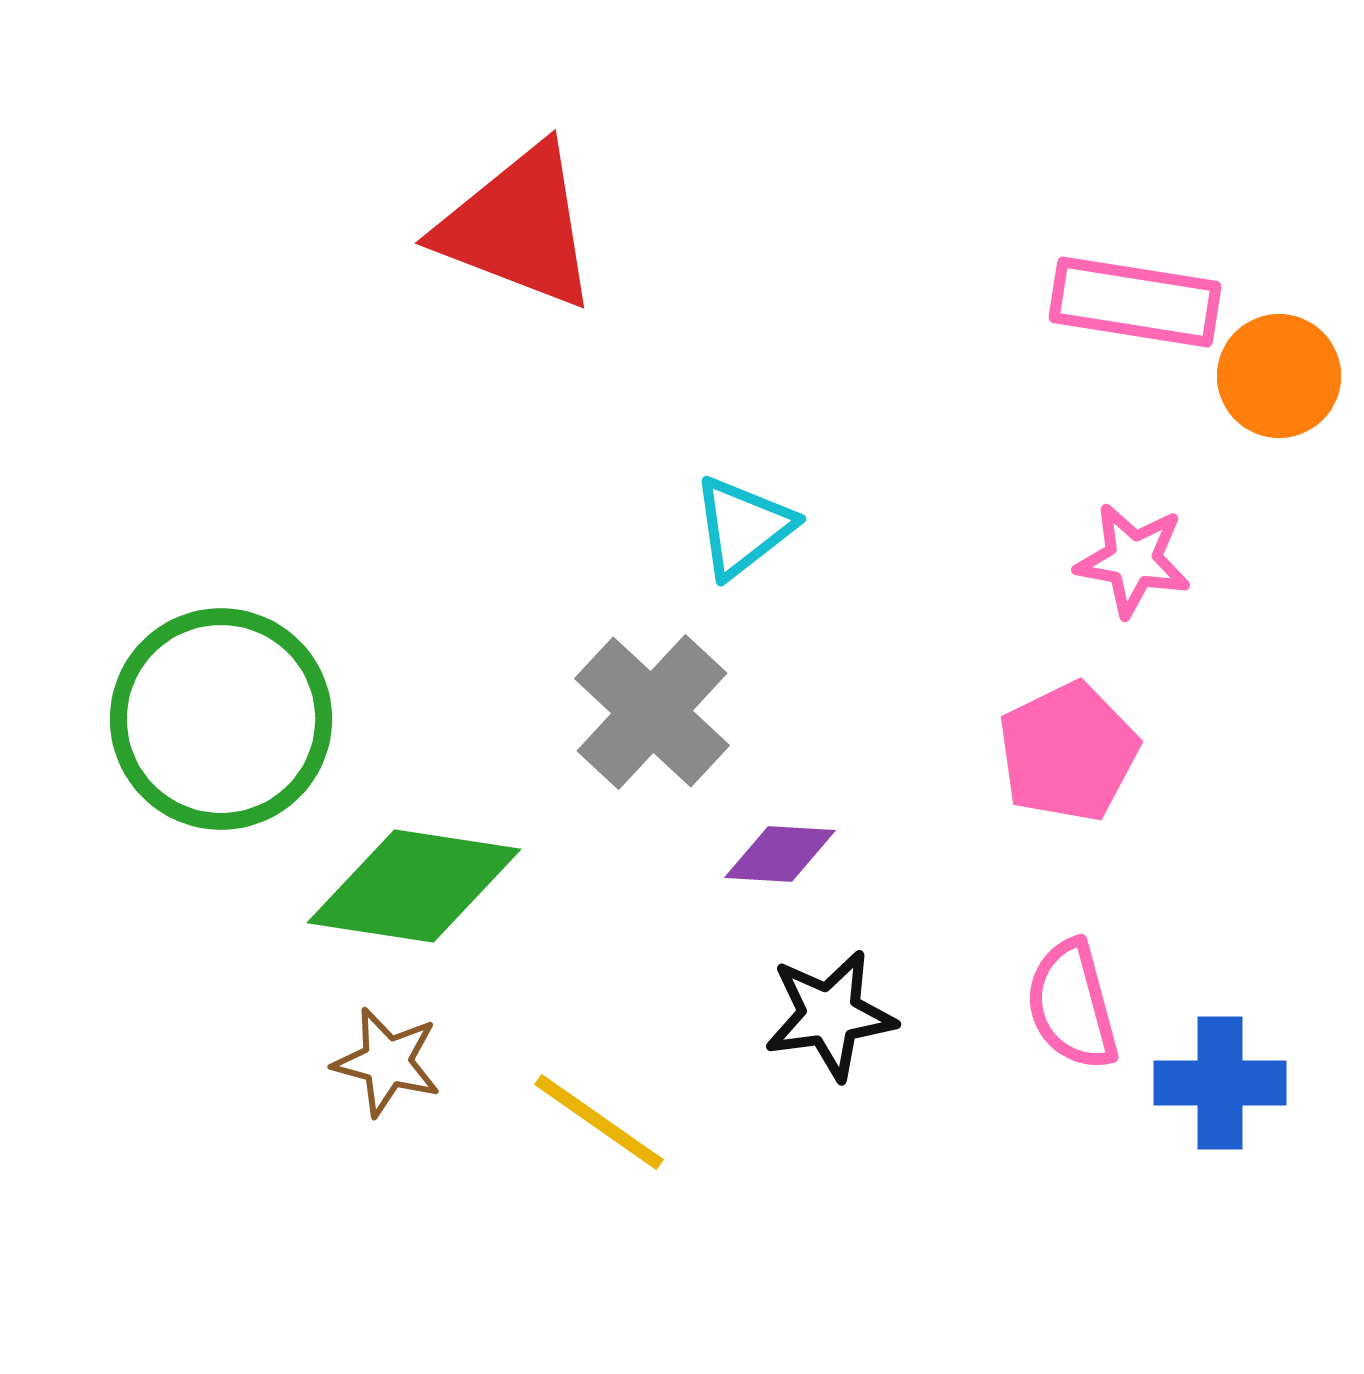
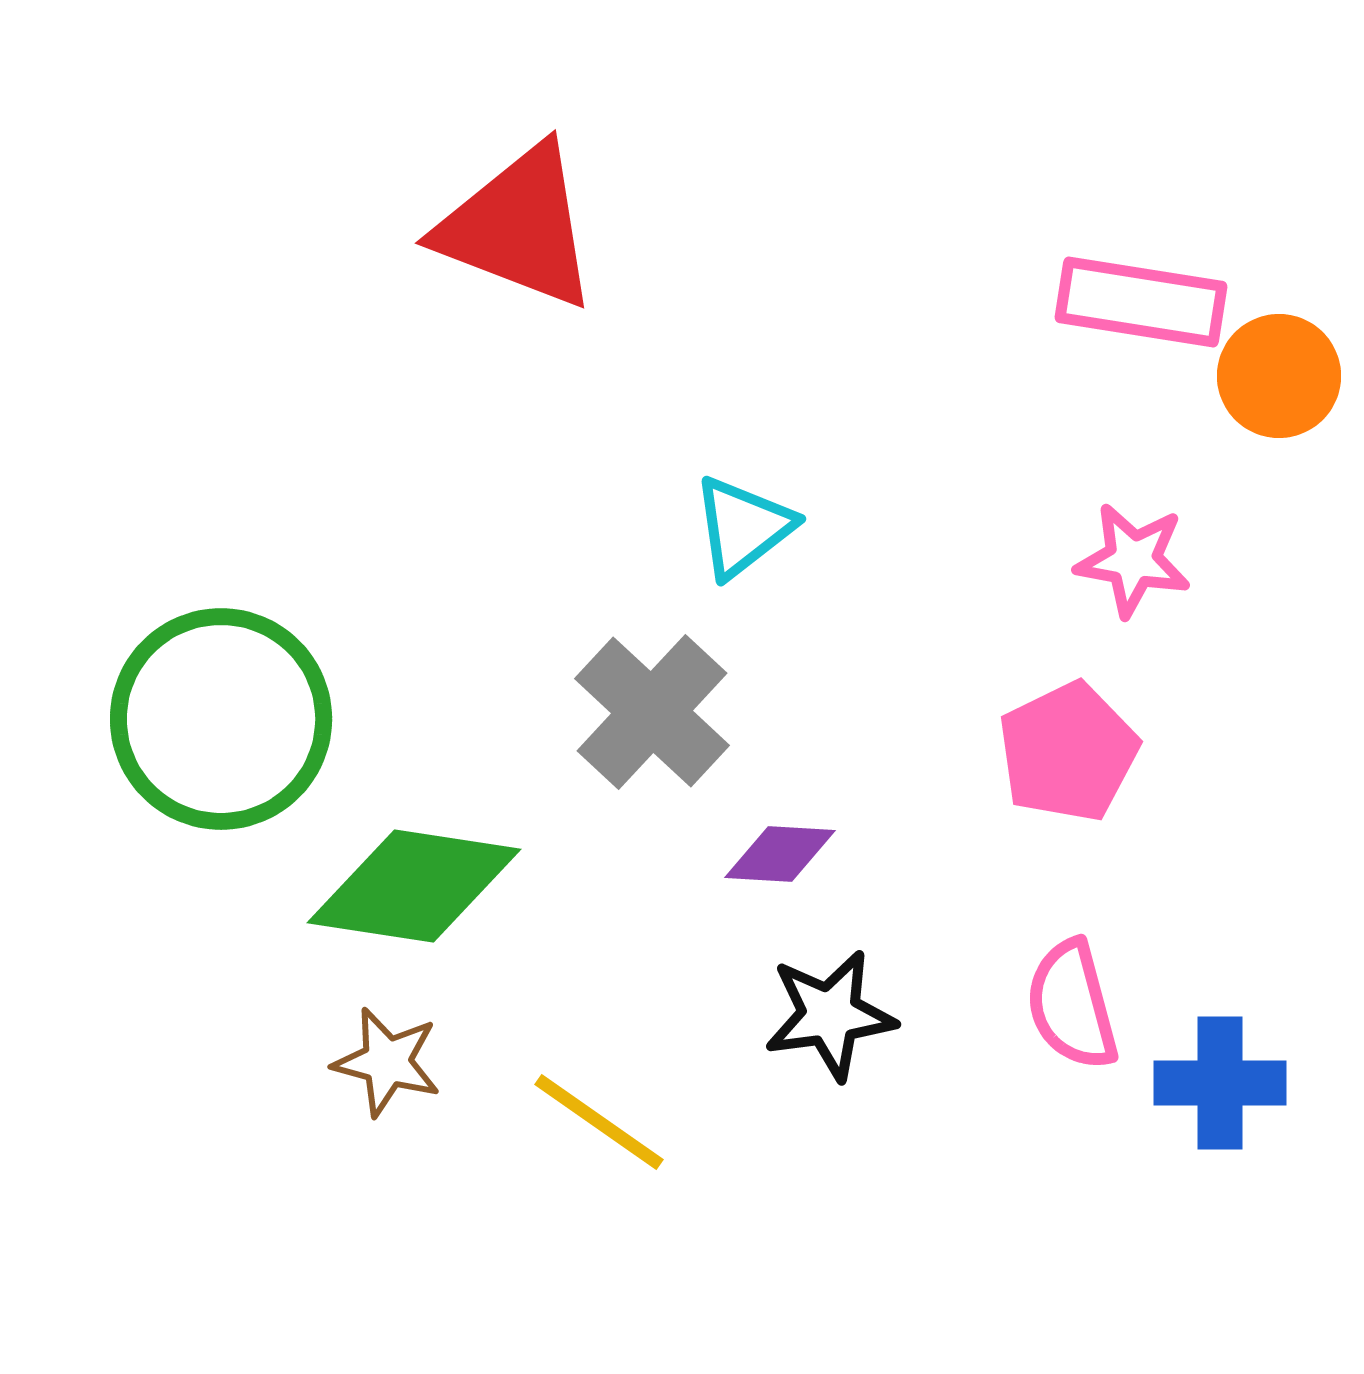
pink rectangle: moved 6 px right
